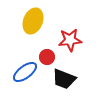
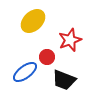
yellow ellipse: rotated 25 degrees clockwise
red star: rotated 15 degrees counterclockwise
black trapezoid: moved 1 px down
